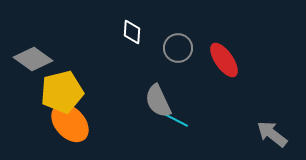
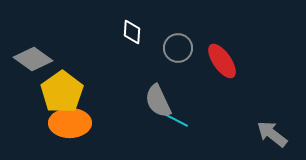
red ellipse: moved 2 px left, 1 px down
yellow pentagon: rotated 21 degrees counterclockwise
orange ellipse: rotated 48 degrees counterclockwise
